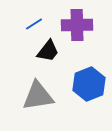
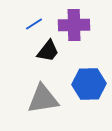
purple cross: moved 3 px left
blue hexagon: rotated 20 degrees clockwise
gray triangle: moved 5 px right, 3 px down
